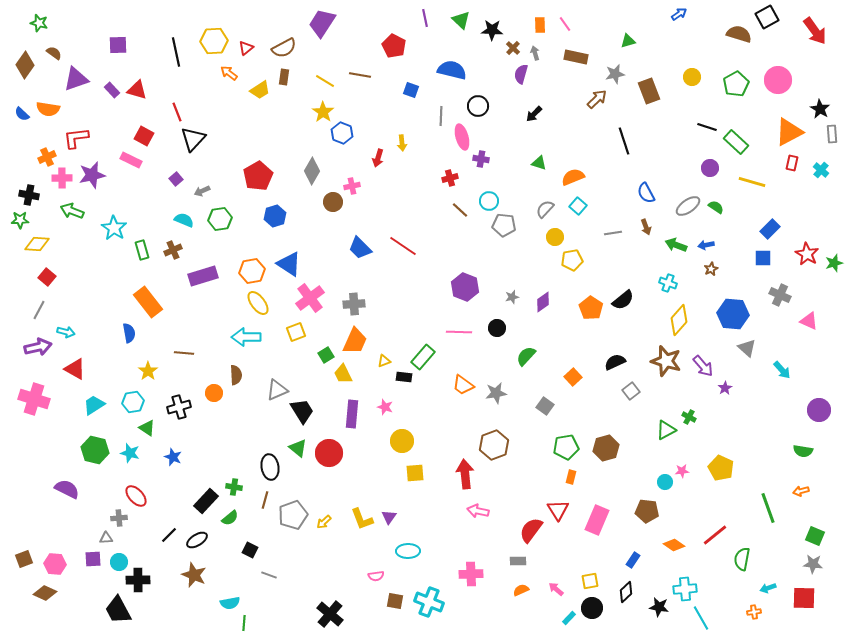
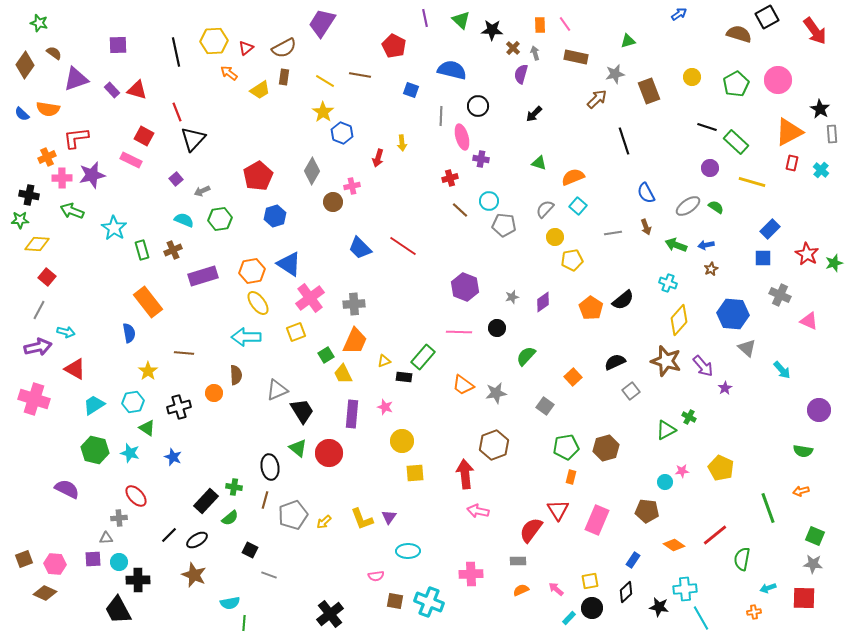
black cross at (330, 614): rotated 12 degrees clockwise
